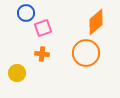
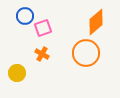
blue circle: moved 1 px left, 3 px down
orange cross: rotated 24 degrees clockwise
